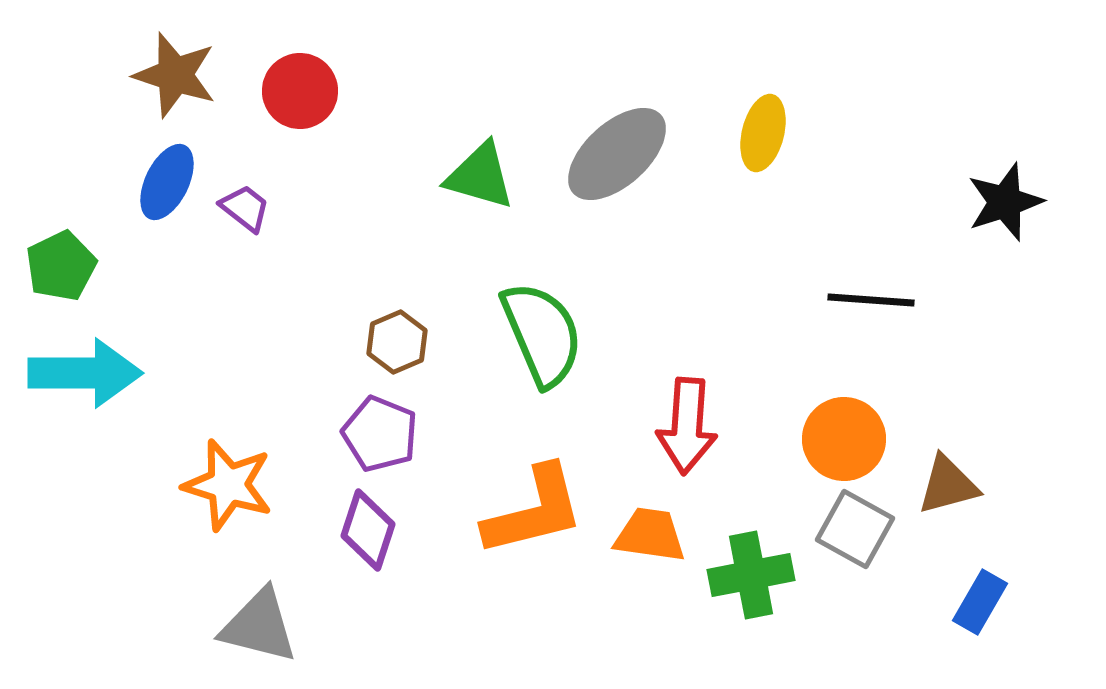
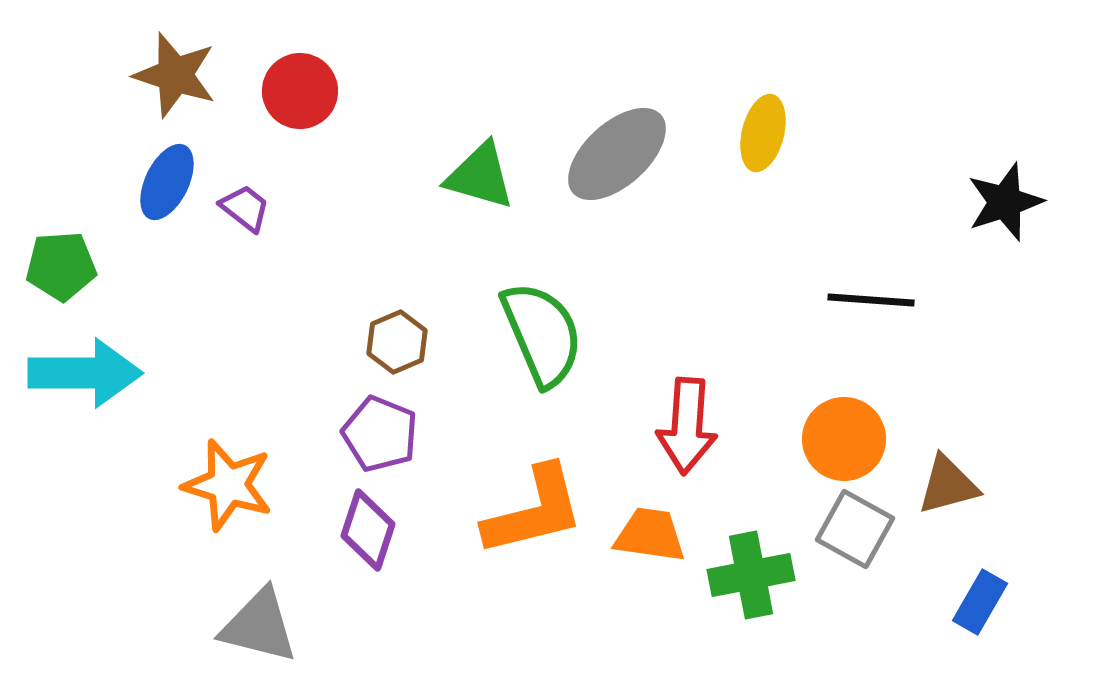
green pentagon: rotated 22 degrees clockwise
